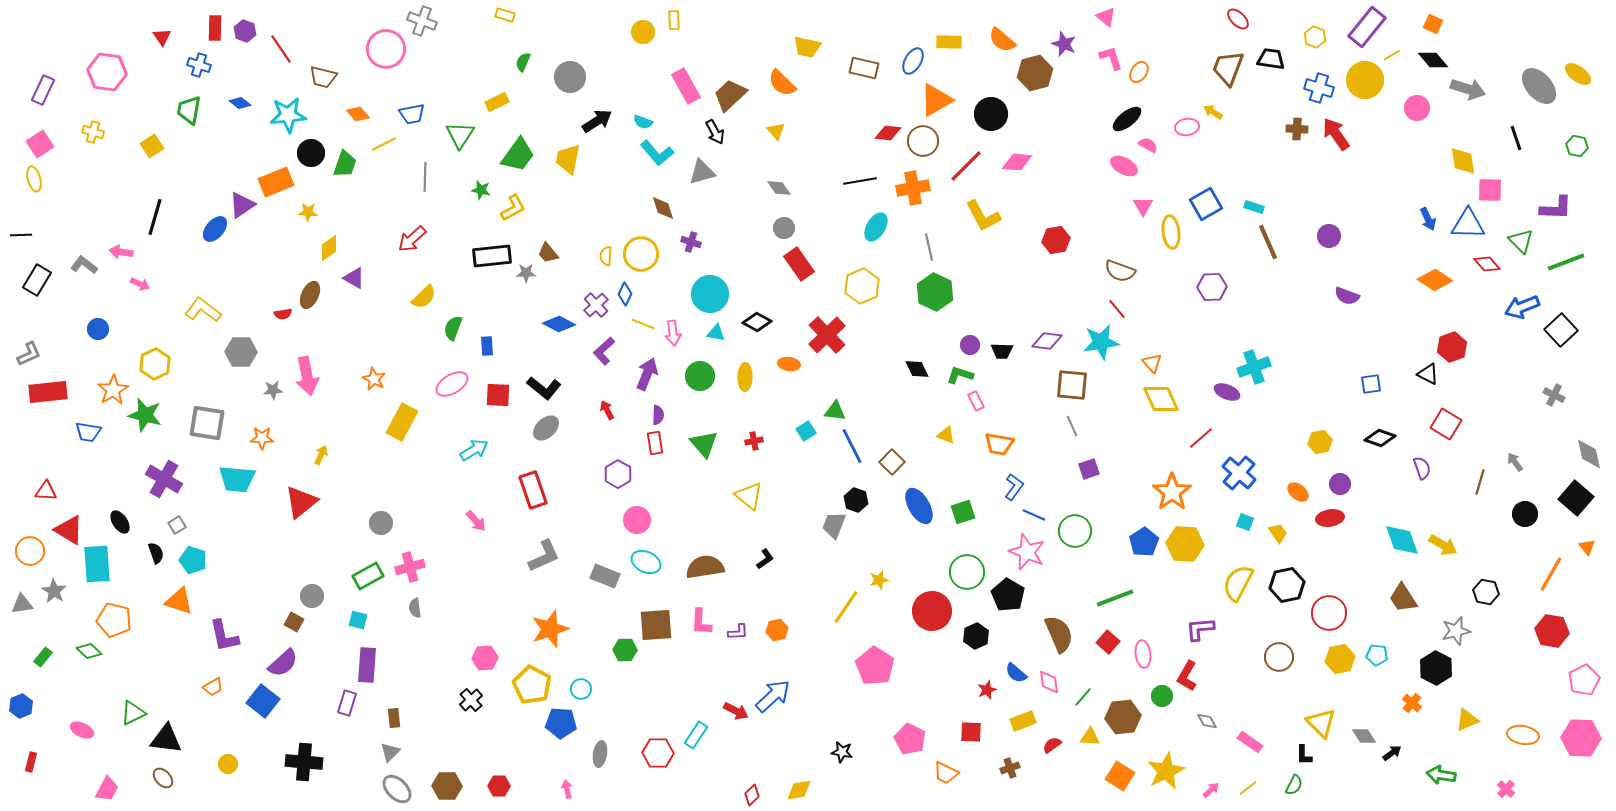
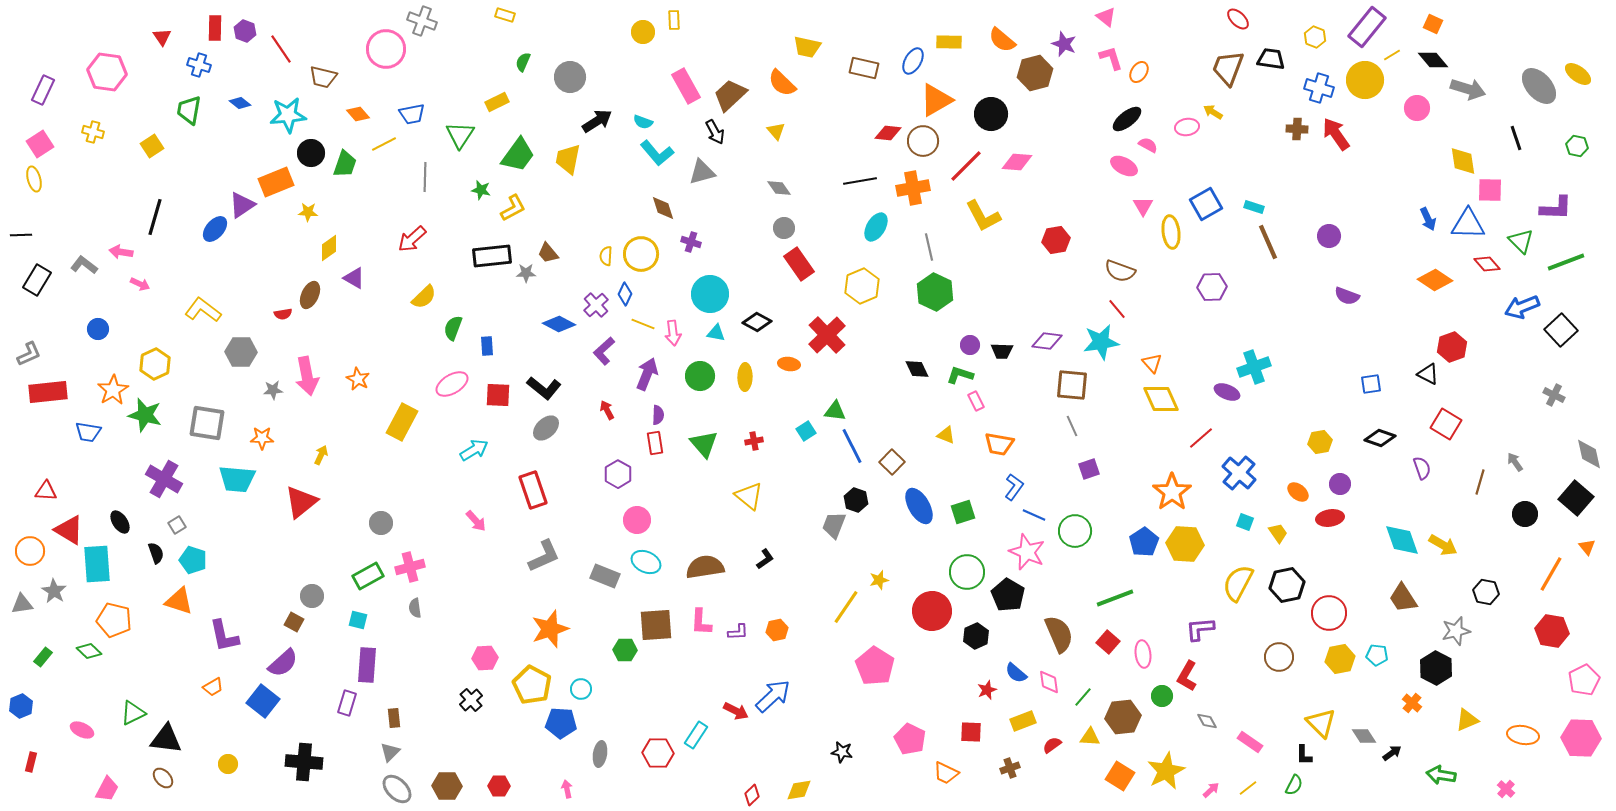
orange star at (374, 379): moved 16 px left
